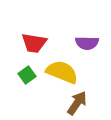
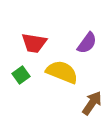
purple semicircle: rotated 55 degrees counterclockwise
green square: moved 6 px left
brown arrow: moved 15 px right
